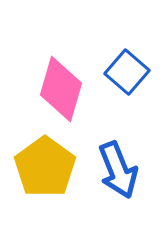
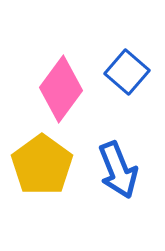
pink diamond: rotated 20 degrees clockwise
yellow pentagon: moved 3 px left, 2 px up
